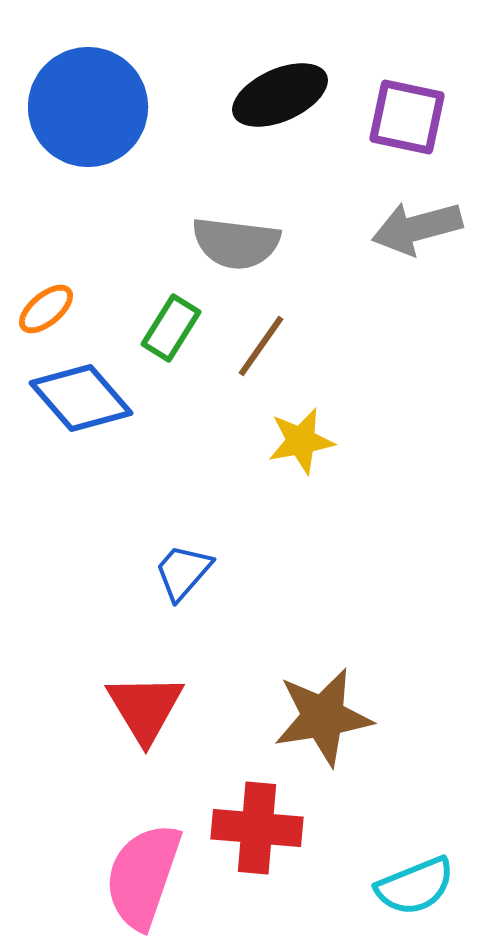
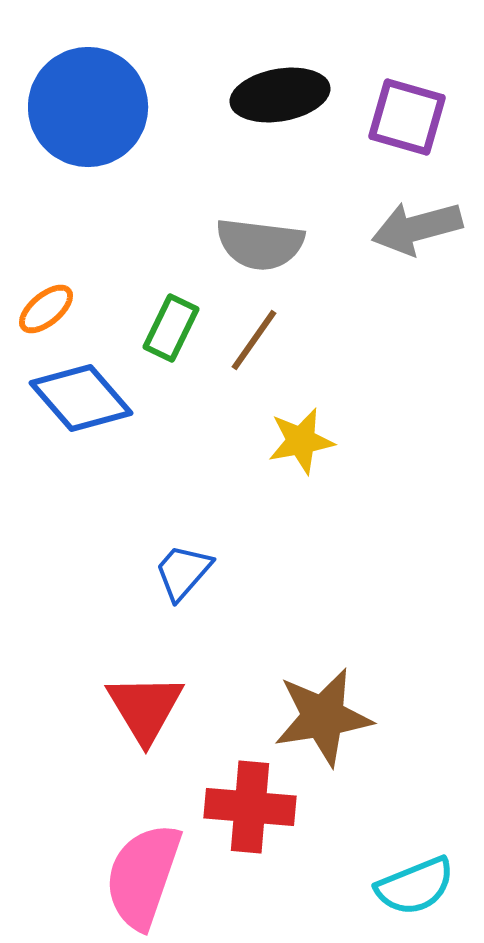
black ellipse: rotated 14 degrees clockwise
purple square: rotated 4 degrees clockwise
gray semicircle: moved 24 px right, 1 px down
green rectangle: rotated 6 degrees counterclockwise
brown line: moved 7 px left, 6 px up
red cross: moved 7 px left, 21 px up
